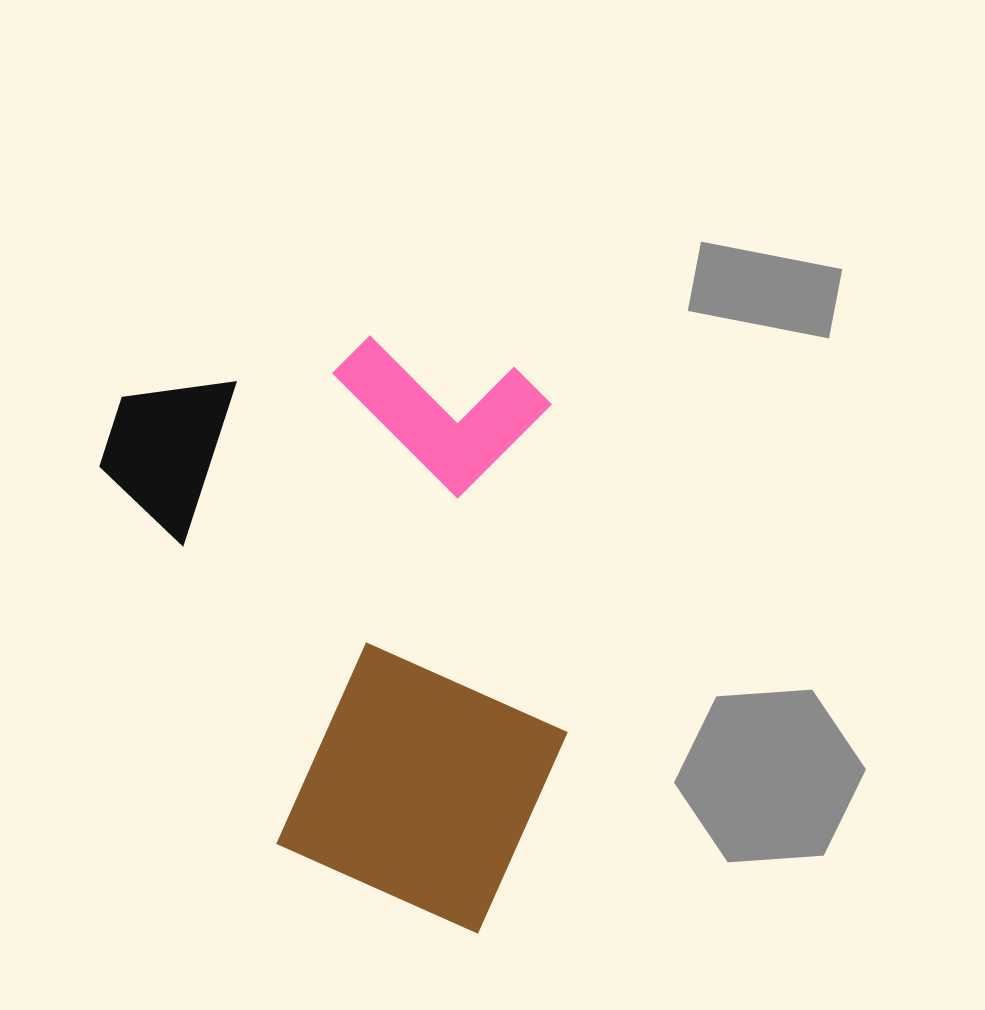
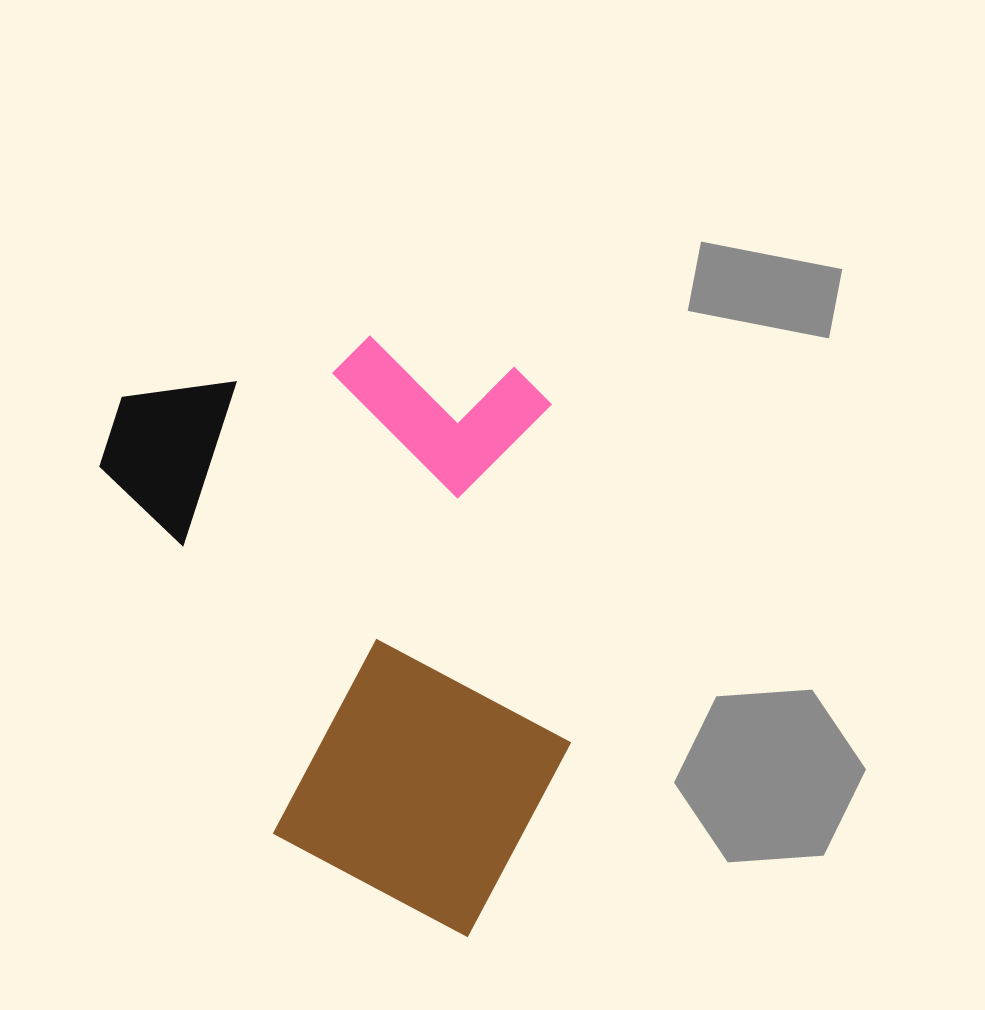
brown square: rotated 4 degrees clockwise
